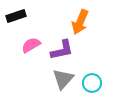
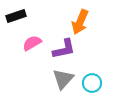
pink semicircle: moved 1 px right, 2 px up
purple L-shape: moved 2 px right, 1 px up
